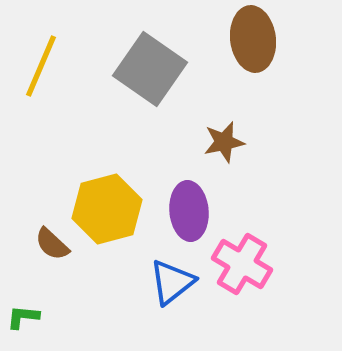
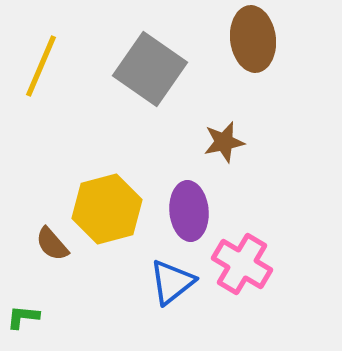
brown semicircle: rotated 6 degrees clockwise
